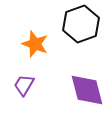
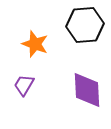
black hexagon: moved 4 px right, 1 px down; rotated 15 degrees clockwise
purple diamond: rotated 12 degrees clockwise
